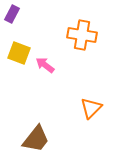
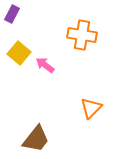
yellow square: rotated 20 degrees clockwise
